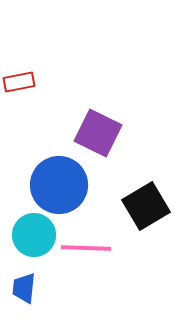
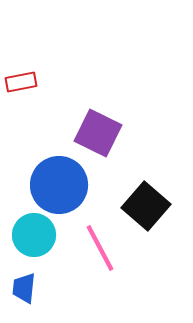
red rectangle: moved 2 px right
black square: rotated 18 degrees counterclockwise
pink line: moved 14 px right; rotated 60 degrees clockwise
